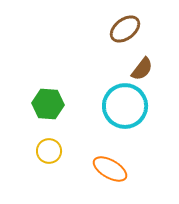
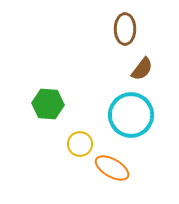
brown ellipse: rotated 52 degrees counterclockwise
cyan circle: moved 6 px right, 9 px down
yellow circle: moved 31 px right, 7 px up
orange ellipse: moved 2 px right, 1 px up
